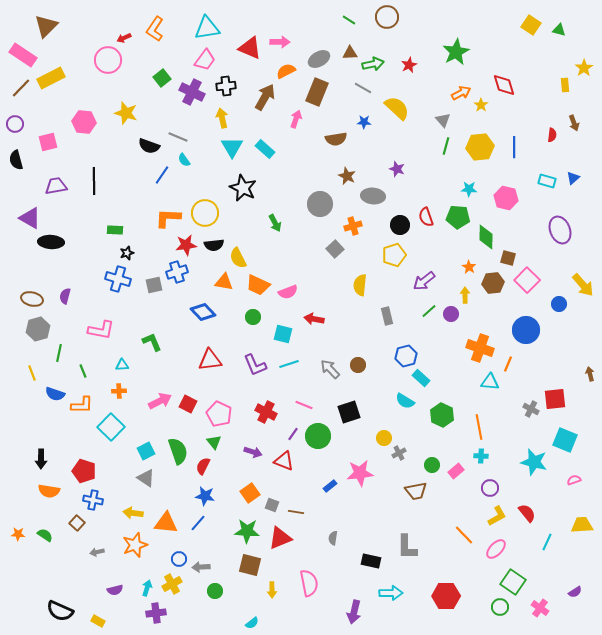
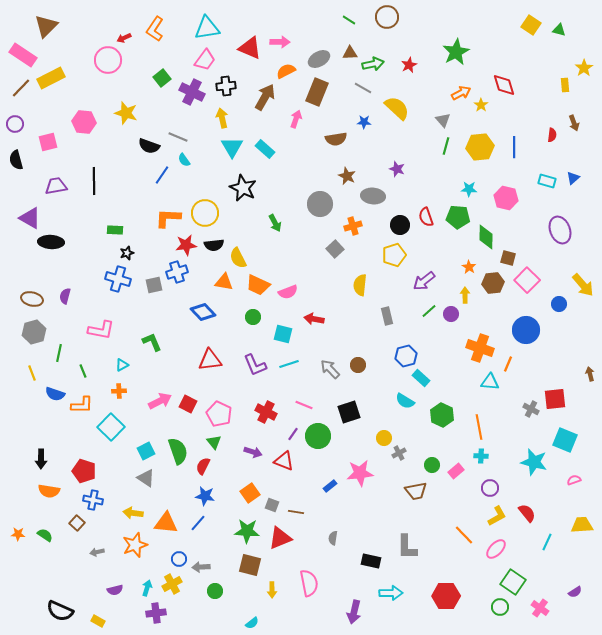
gray hexagon at (38, 329): moved 4 px left, 3 px down
cyan triangle at (122, 365): rotated 24 degrees counterclockwise
